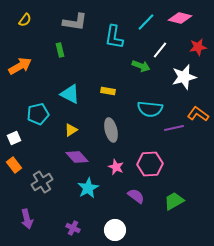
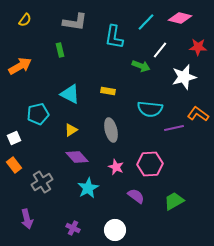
red star: rotated 12 degrees clockwise
